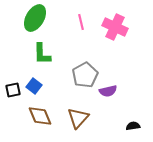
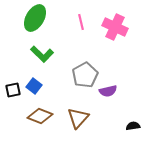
green L-shape: rotated 45 degrees counterclockwise
brown diamond: rotated 45 degrees counterclockwise
